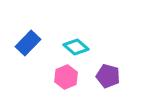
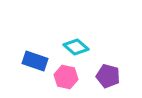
blue rectangle: moved 7 px right, 18 px down; rotated 65 degrees clockwise
pink hexagon: rotated 25 degrees counterclockwise
